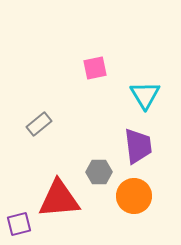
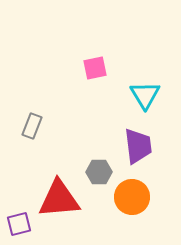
gray rectangle: moved 7 px left, 2 px down; rotated 30 degrees counterclockwise
orange circle: moved 2 px left, 1 px down
